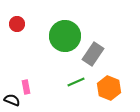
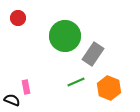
red circle: moved 1 px right, 6 px up
